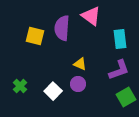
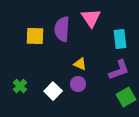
pink triangle: moved 2 px down; rotated 20 degrees clockwise
purple semicircle: moved 1 px down
yellow square: rotated 12 degrees counterclockwise
